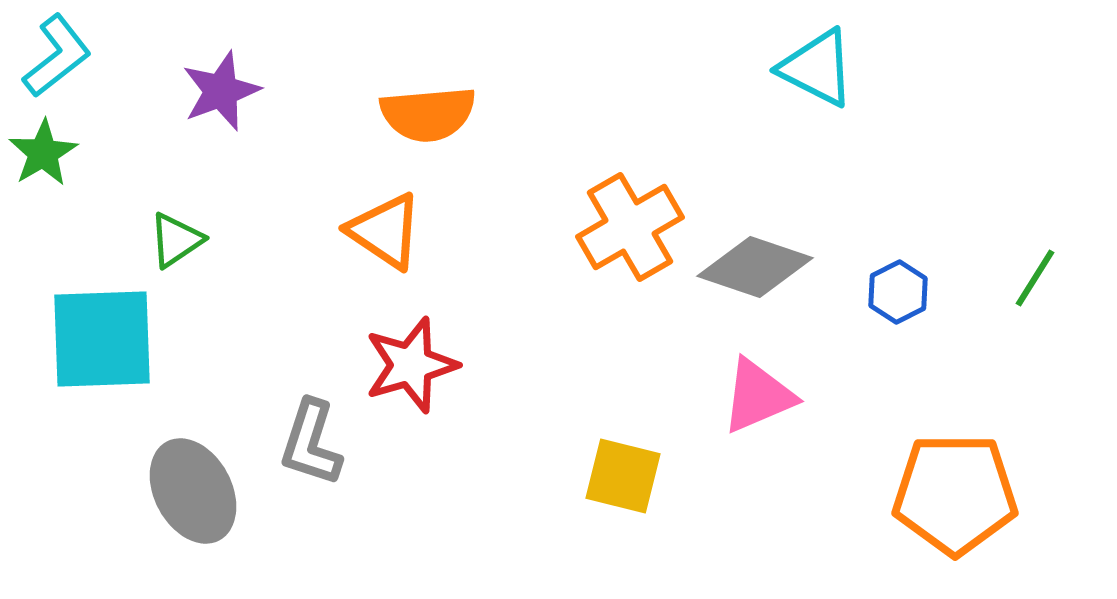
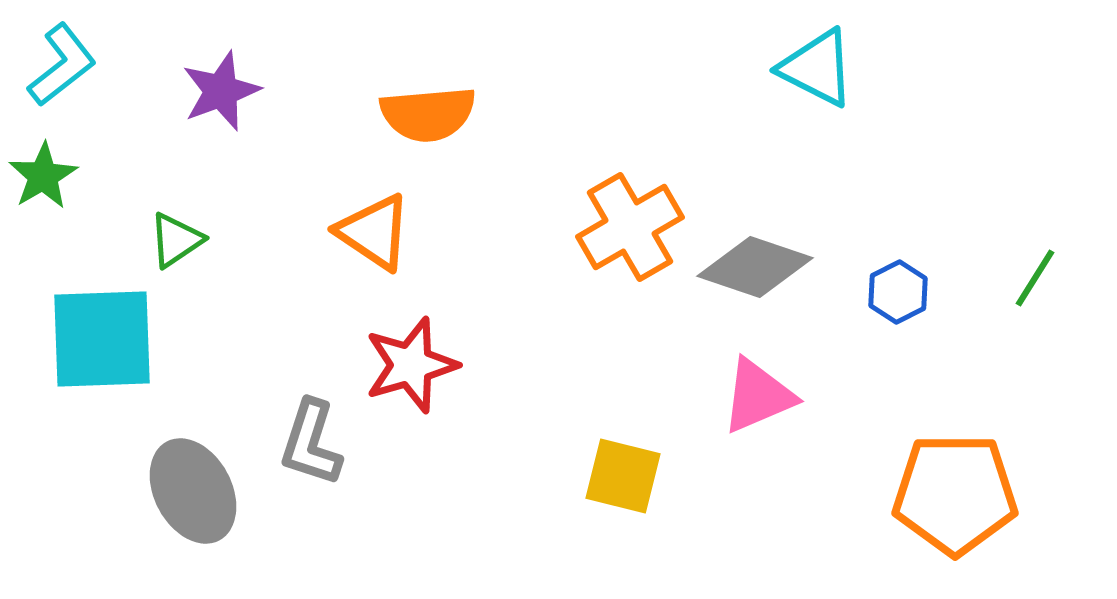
cyan L-shape: moved 5 px right, 9 px down
green star: moved 23 px down
orange triangle: moved 11 px left, 1 px down
